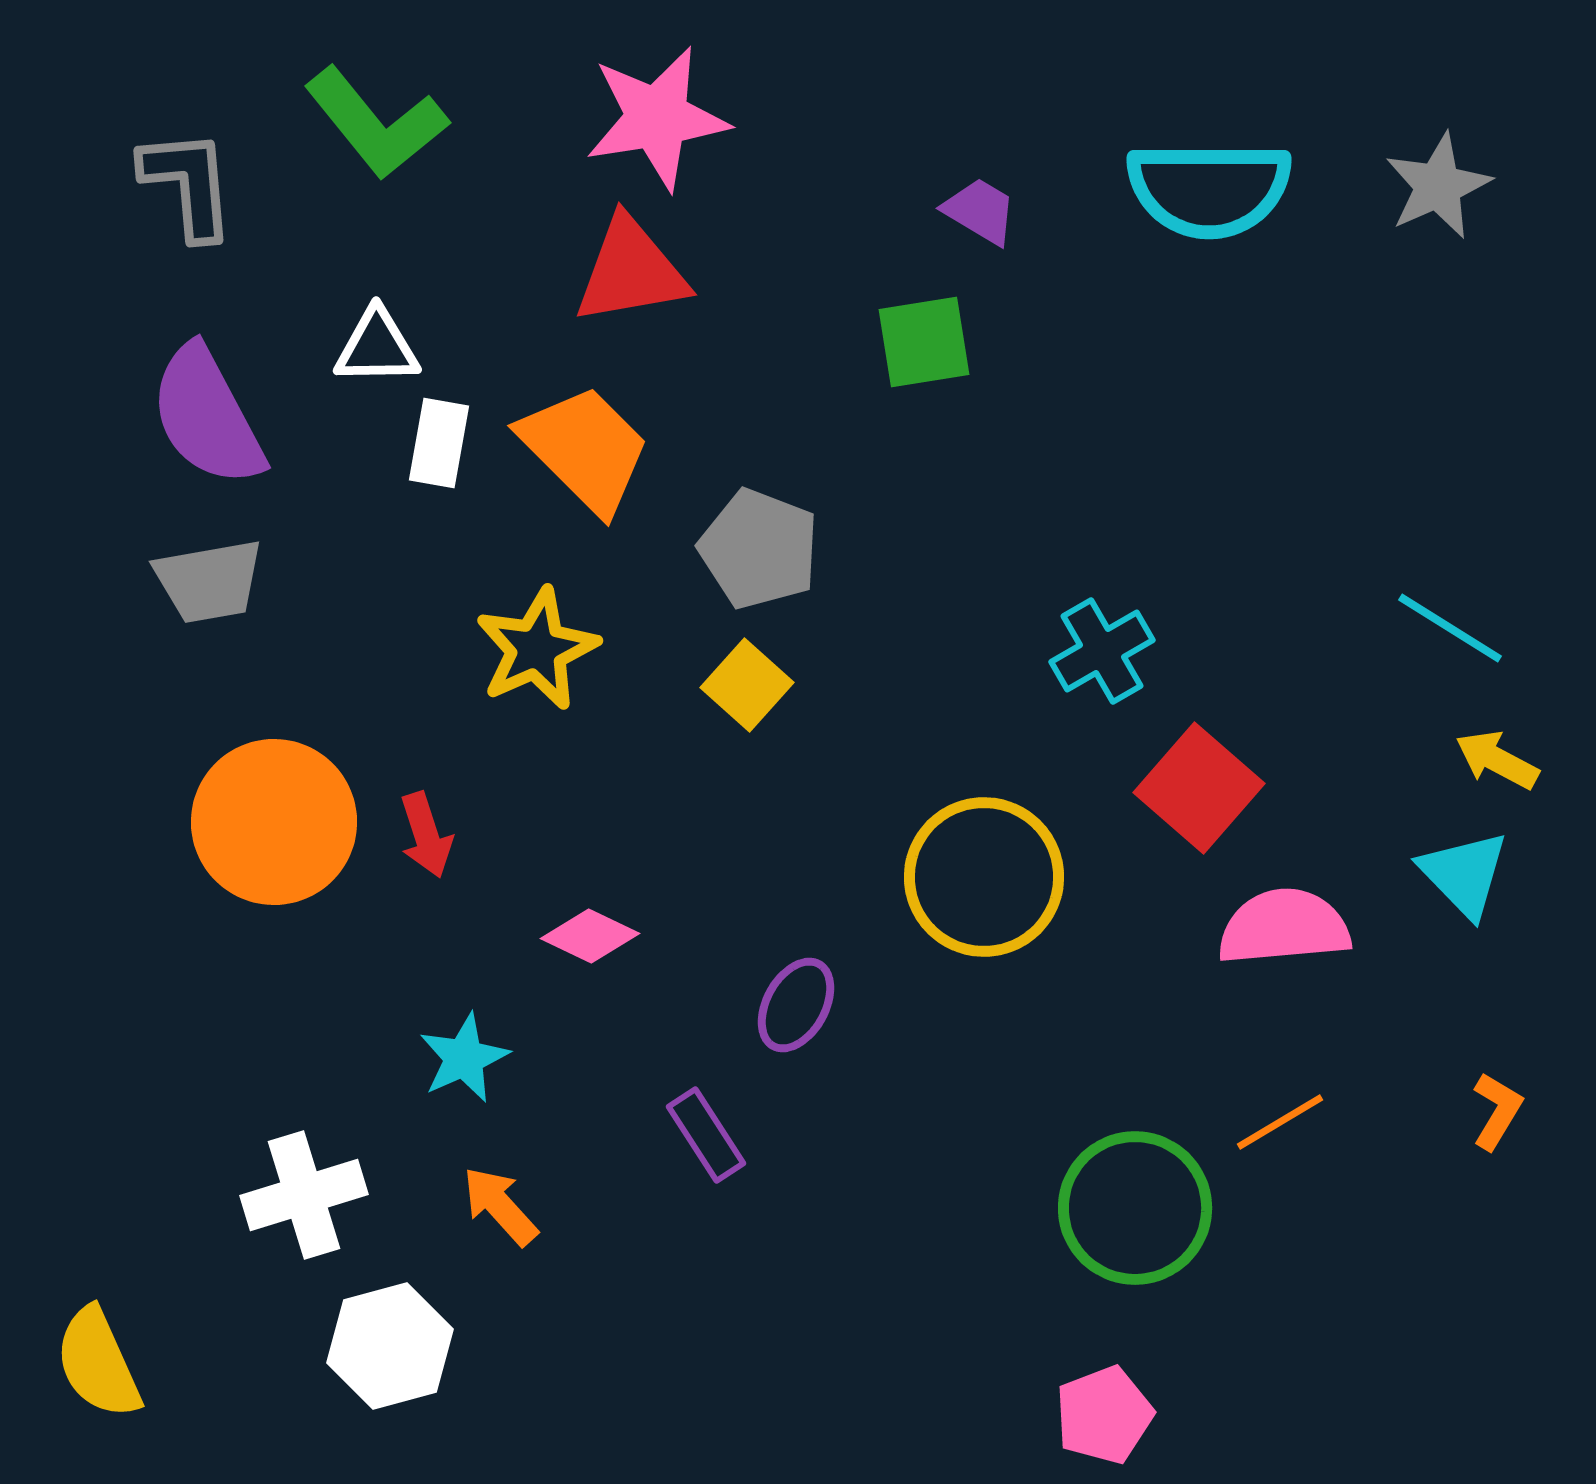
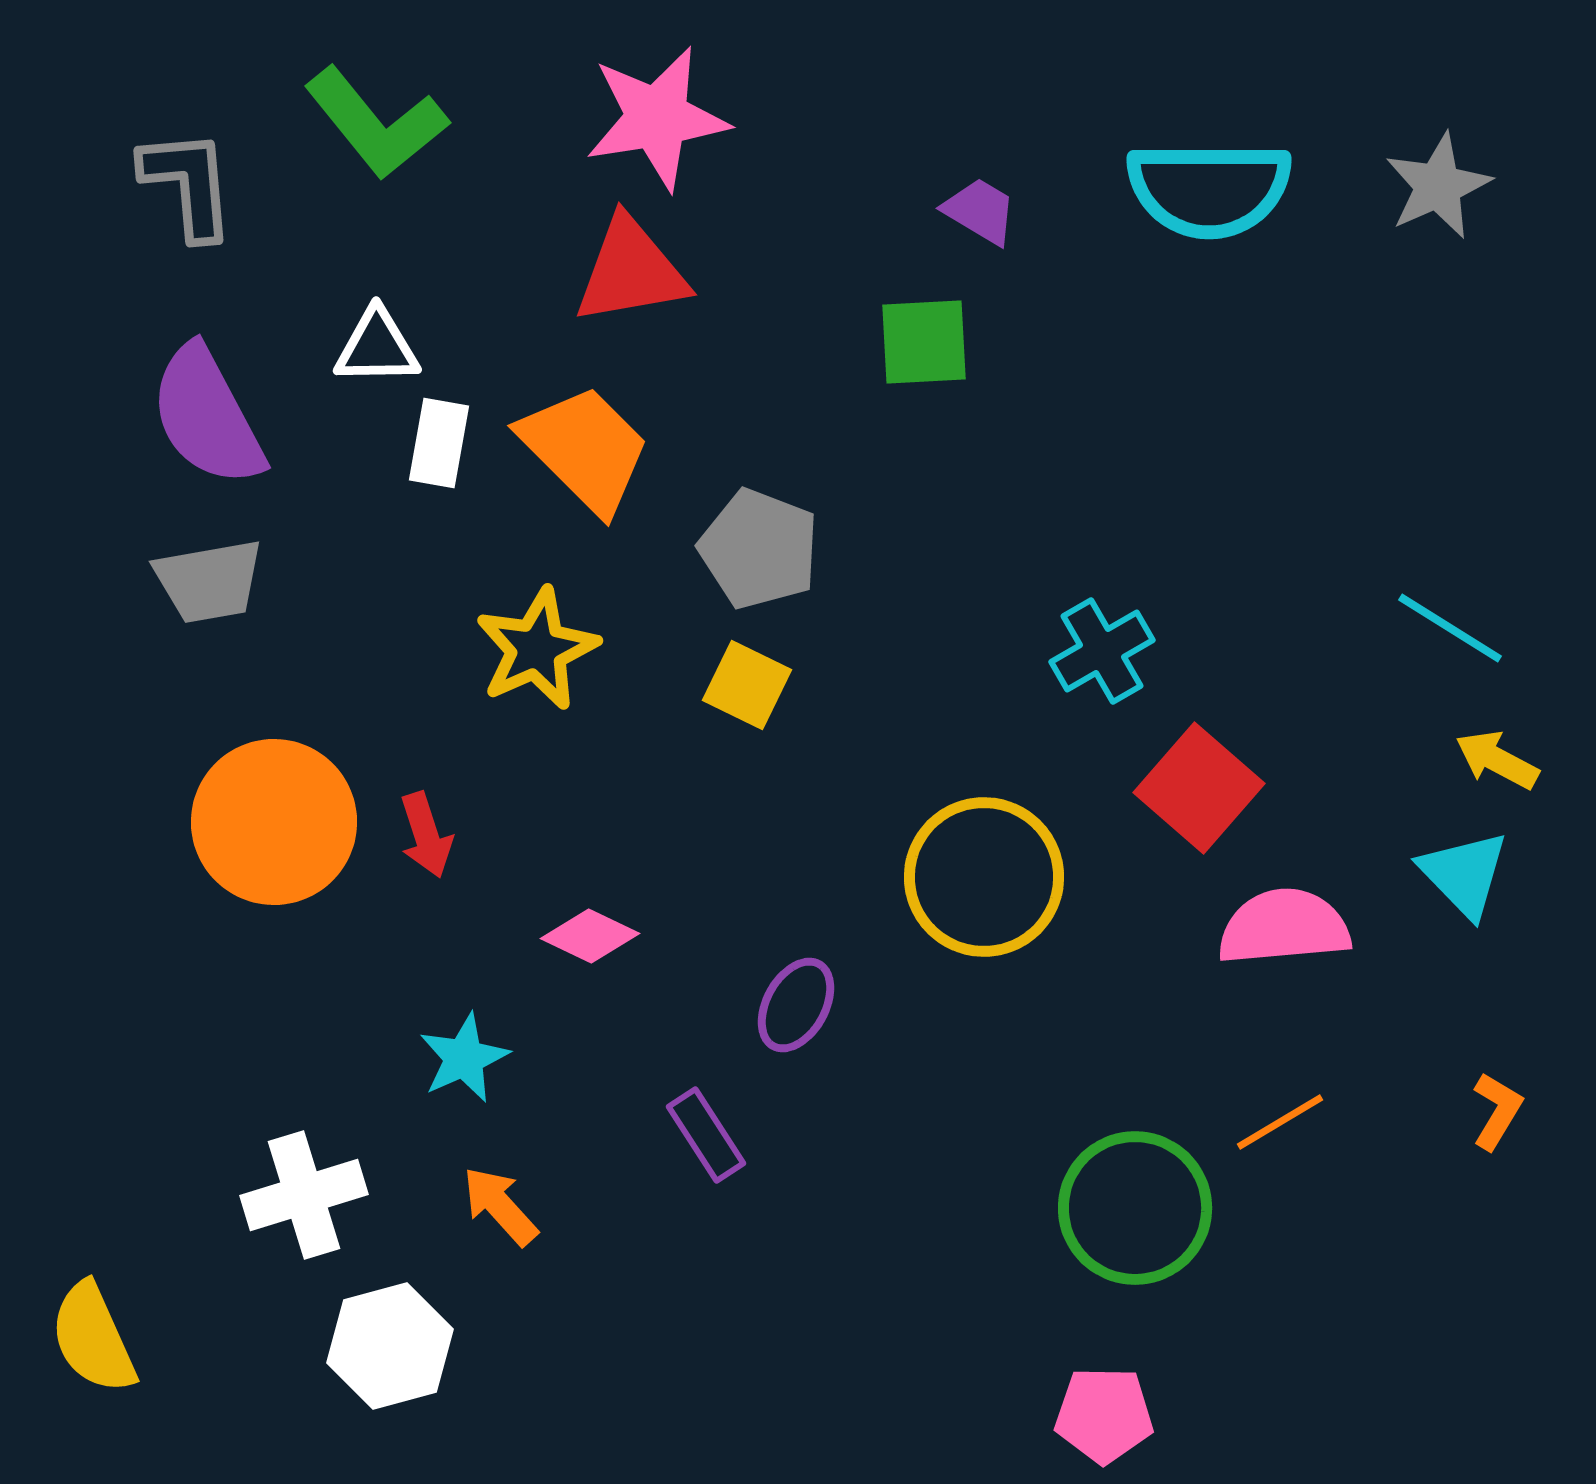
green square: rotated 6 degrees clockwise
yellow square: rotated 16 degrees counterclockwise
yellow semicircle: moved 5 px left, 25 px up
pink pentagon: rotated 22 degrees clockwise
